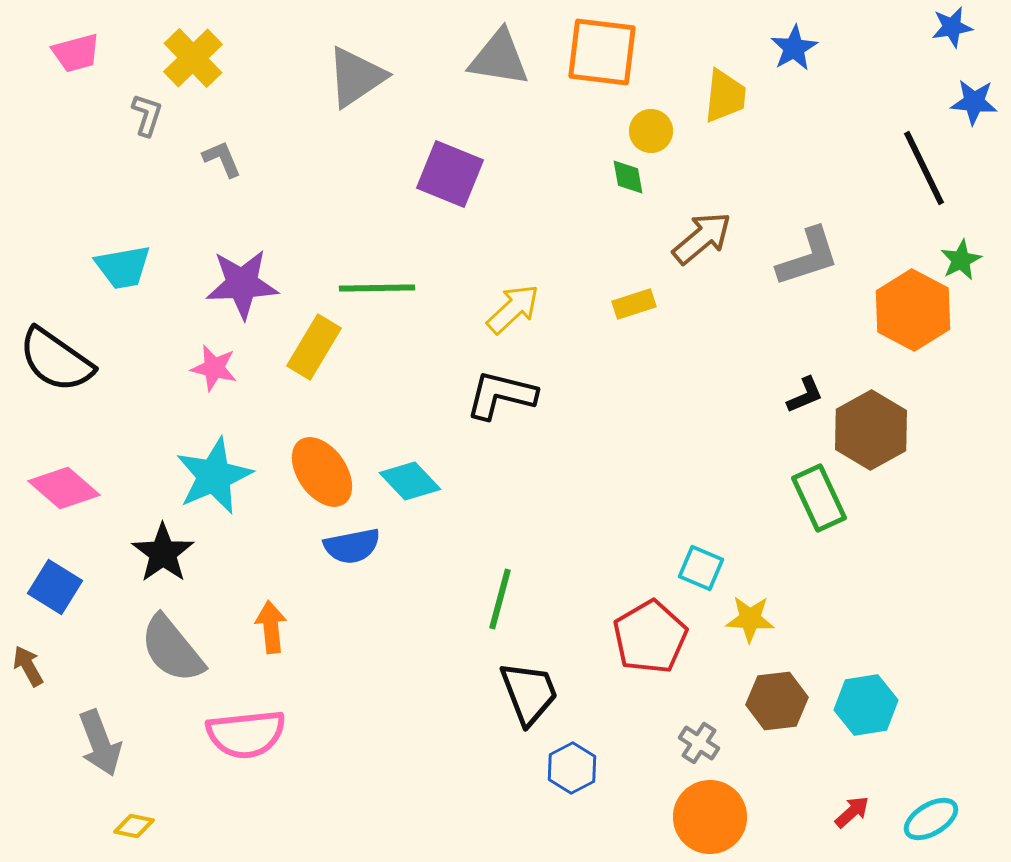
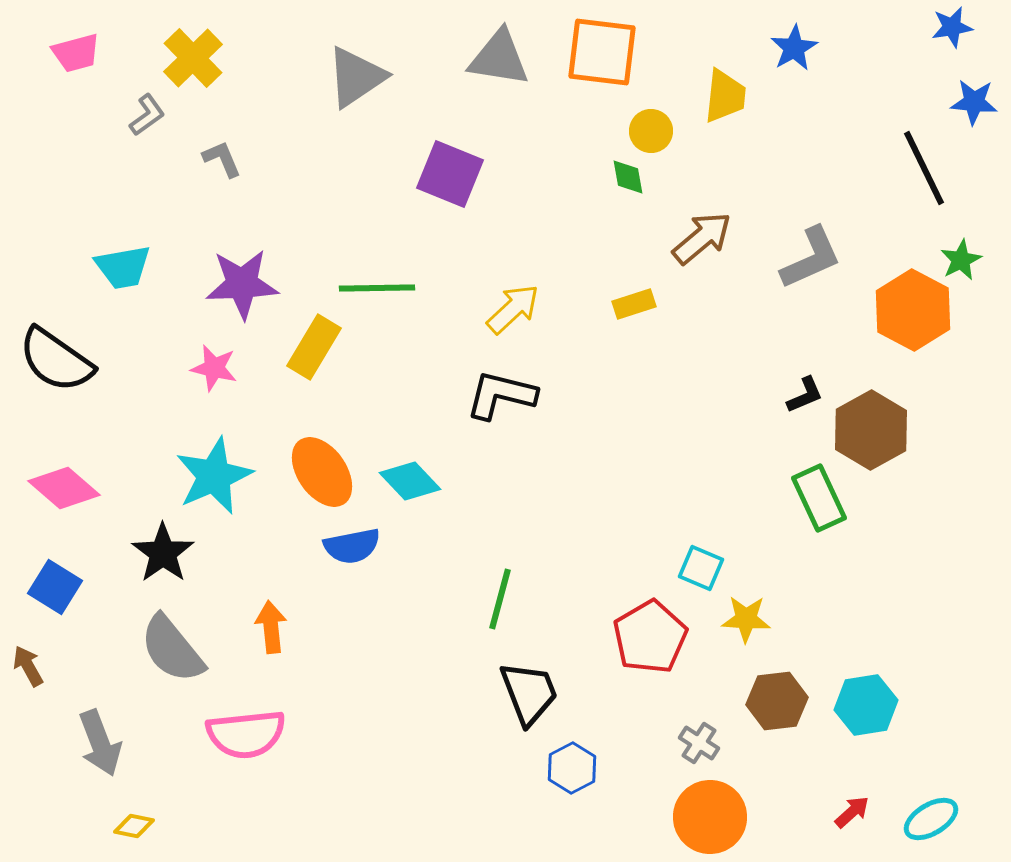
gray L-shape at (147, 115): rotated 36 degrees clockwise
gray L-shape at (808, 257): moved 3 px right, 1 px down; rotated 6 degrees counterclockwise
yellow star at (750, 619): moved 4 px left
